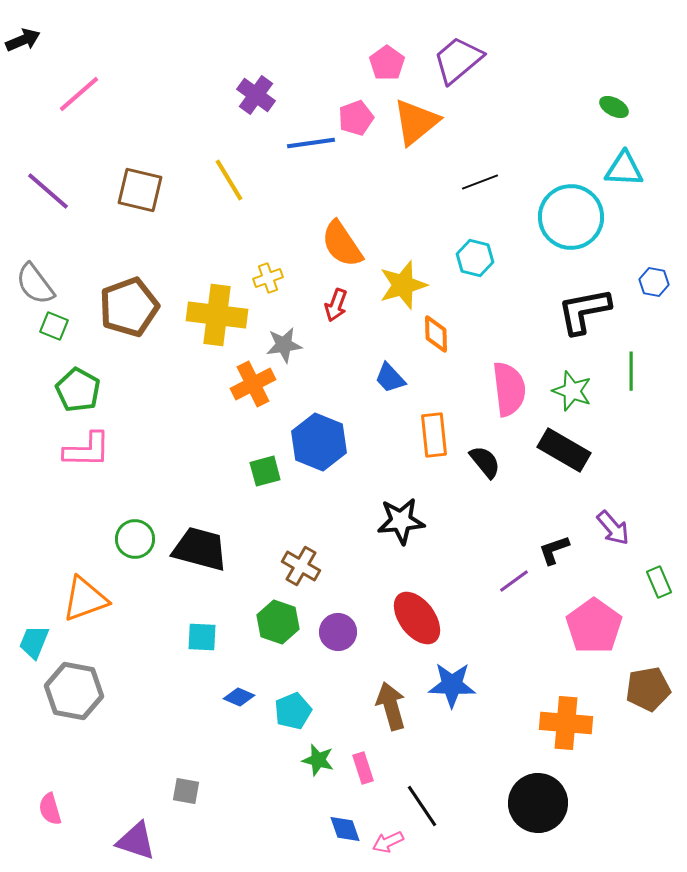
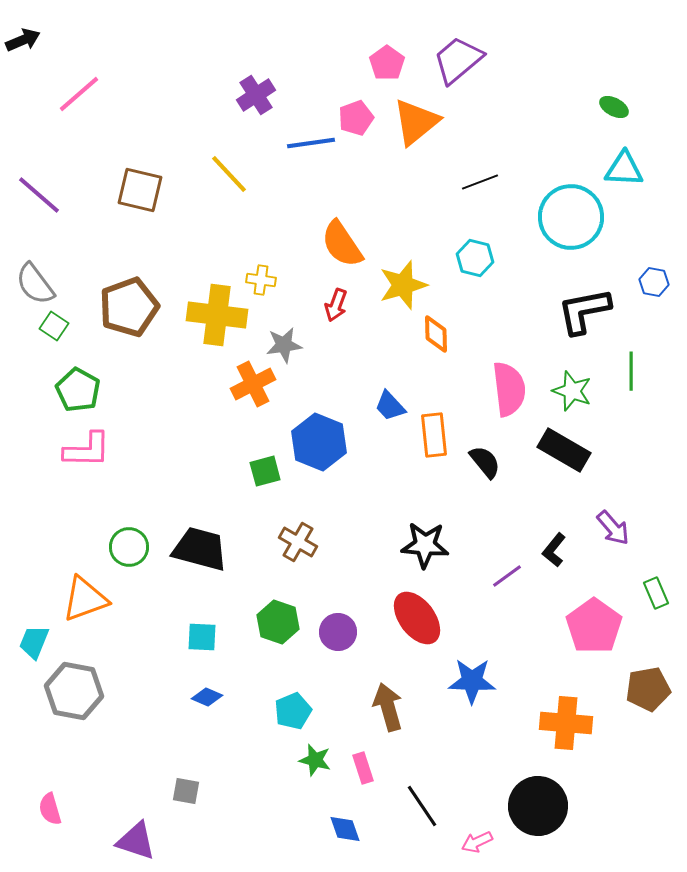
purple cross at (256, 95): rotated 21 degrees clockwise
yellow line at (229, 180): moved 6 px up; rotated 12 degrees counterclockwise
purple line at (48, 191): moved 9 px left, 4 px down
yellow cross at (268, 278): moved 7 px left, 2 px down; rotated 28 degrees clockwise
green square at (54, 326): rotated 12 degrees clockwise
blue trapezoid at (390, 378): moved 28 px down
black star at (401, 521): moved 24 px right, 24 px down; rotated 9 degrees clockwise
green circle at (135, 539): moved 6 px left, 8 px down
black L-shape at (554, 550): rotated 32 degrees counterclockwise
brown cross at (301, 566): moved 3 px left, 24 px up
purple line at (514, 581): moved 7 px left, 5 px up
green rectangle at (659, 582): moved 3 px left, 11 px down
blue star at (452, 685): moved 20 px right, 4 px up
blue diamond at (239, 697): moved 32 px left
brown arrow at (391, 706): moved 3 px left, 1 px down
green star at (318, 760): moved 3 px left
black circle at (538, 803): moved 3 px down
pink arrow at (388, 842): moved 89 px right
